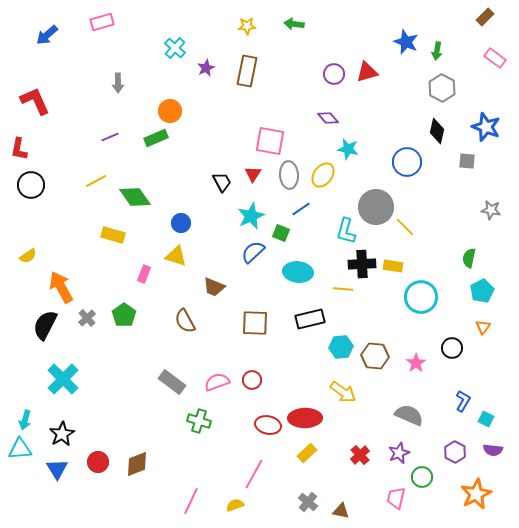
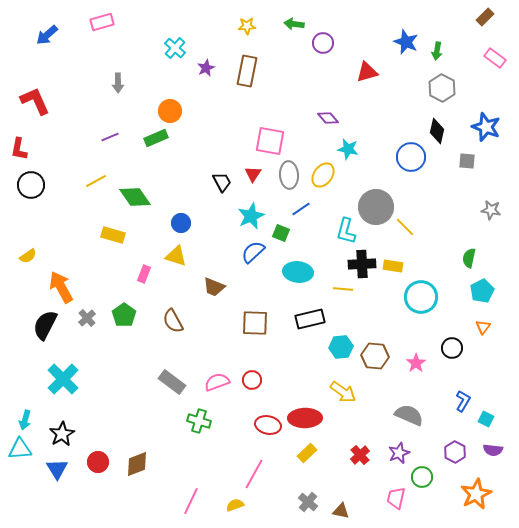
purple circle at (334, 74): moved 11 px left, 31 px up
blue circle at (407, 162): moved 4 px right, 5 px up
brown semicircle at (185, 321): moved 12 px left
